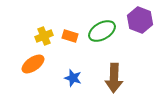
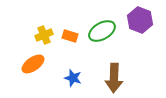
yellow cross: moved 1 px up
